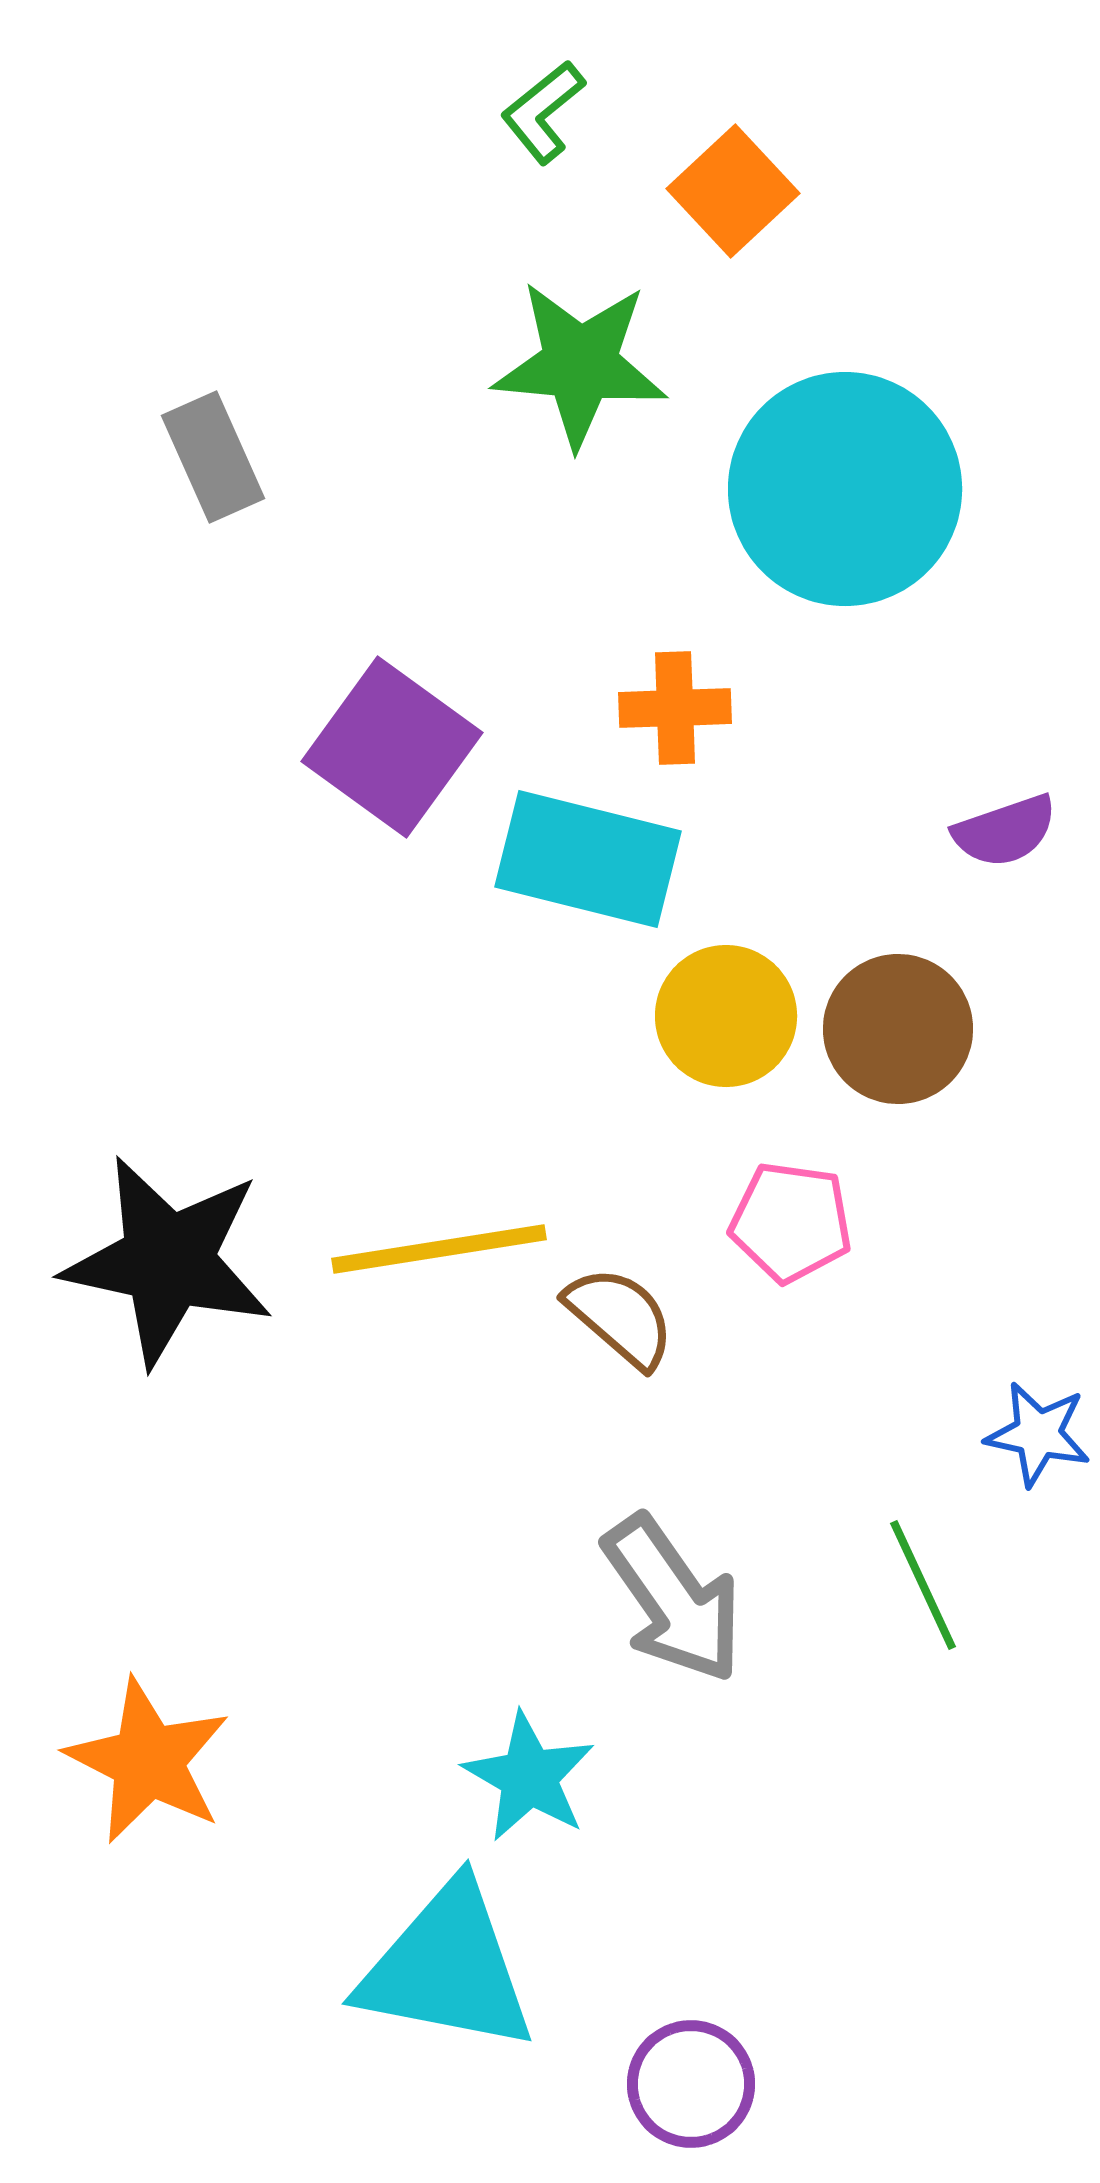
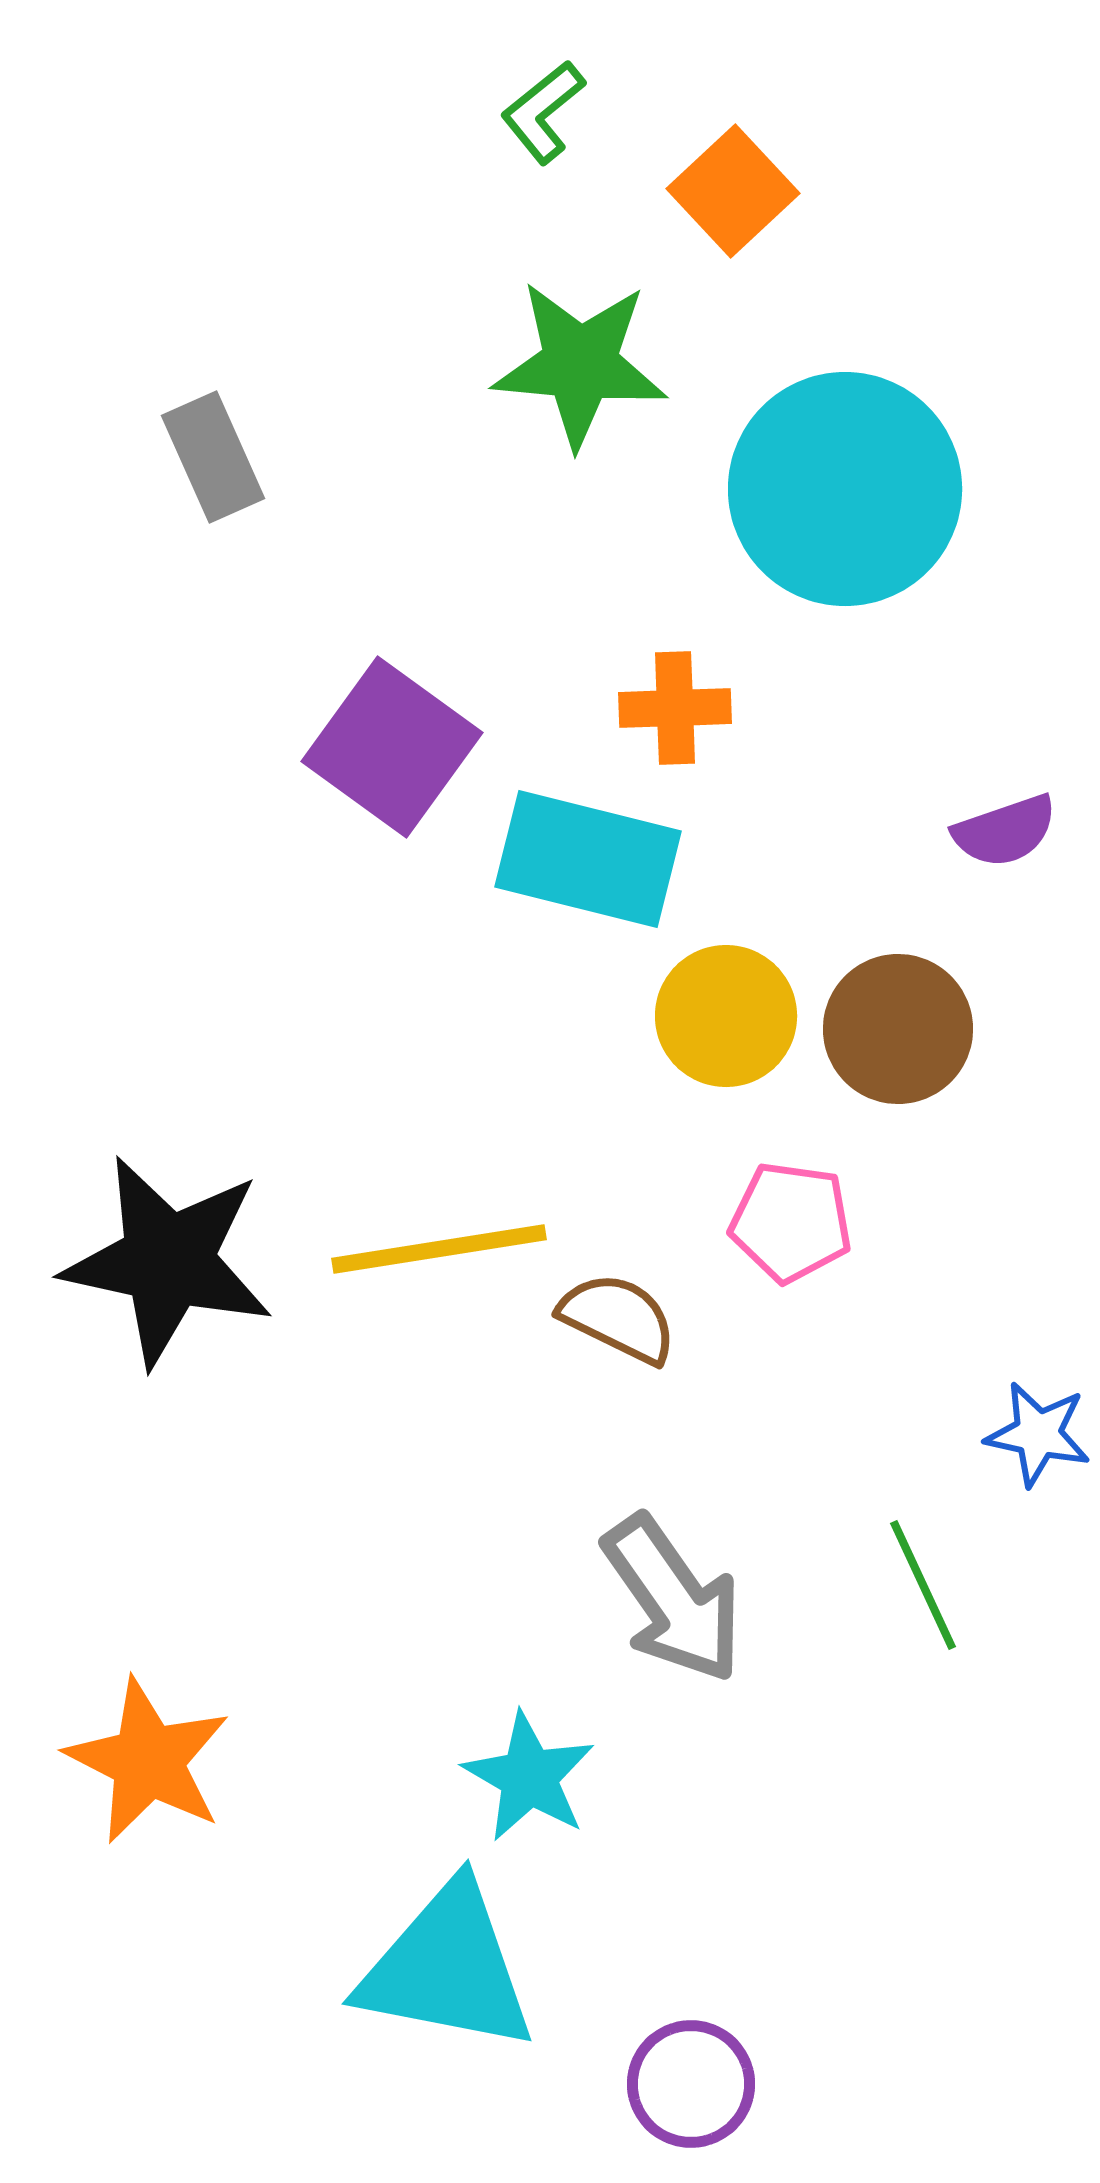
brown semicircle: moved 2 px left, 1 px down; rotated 15 degrees counterclockwise
